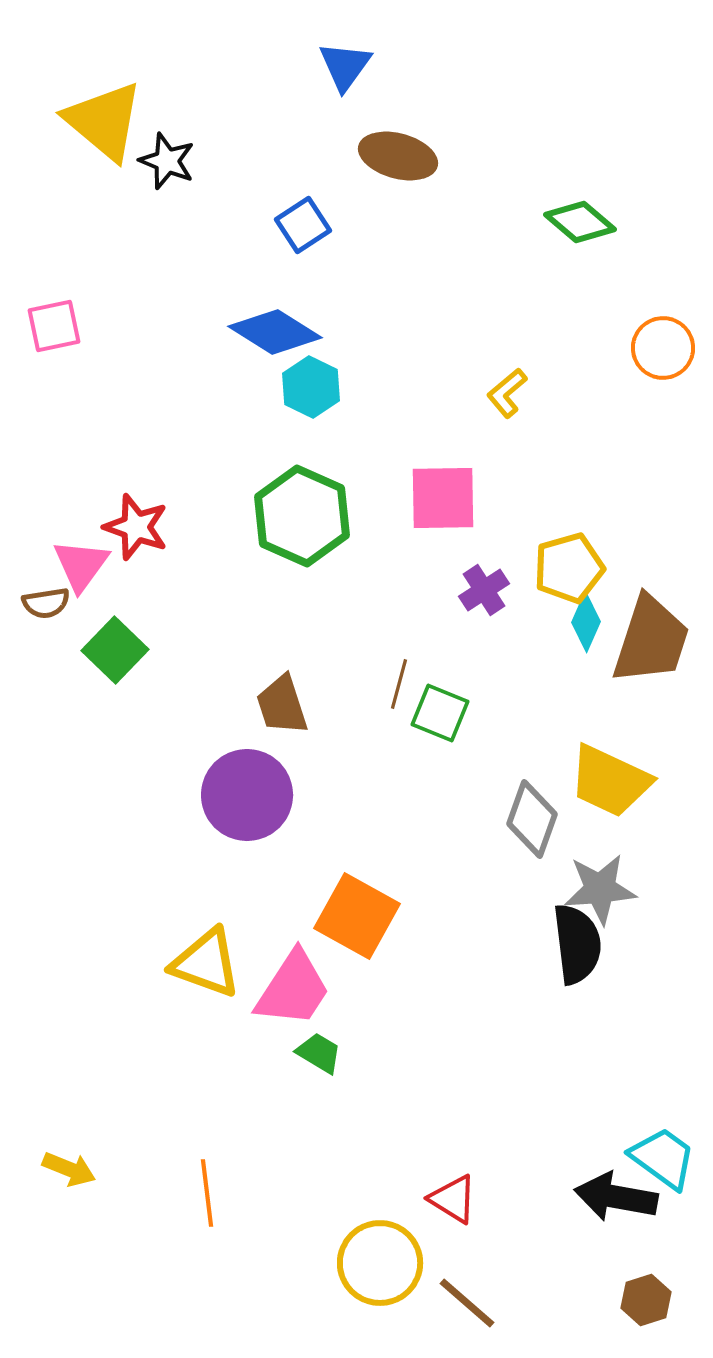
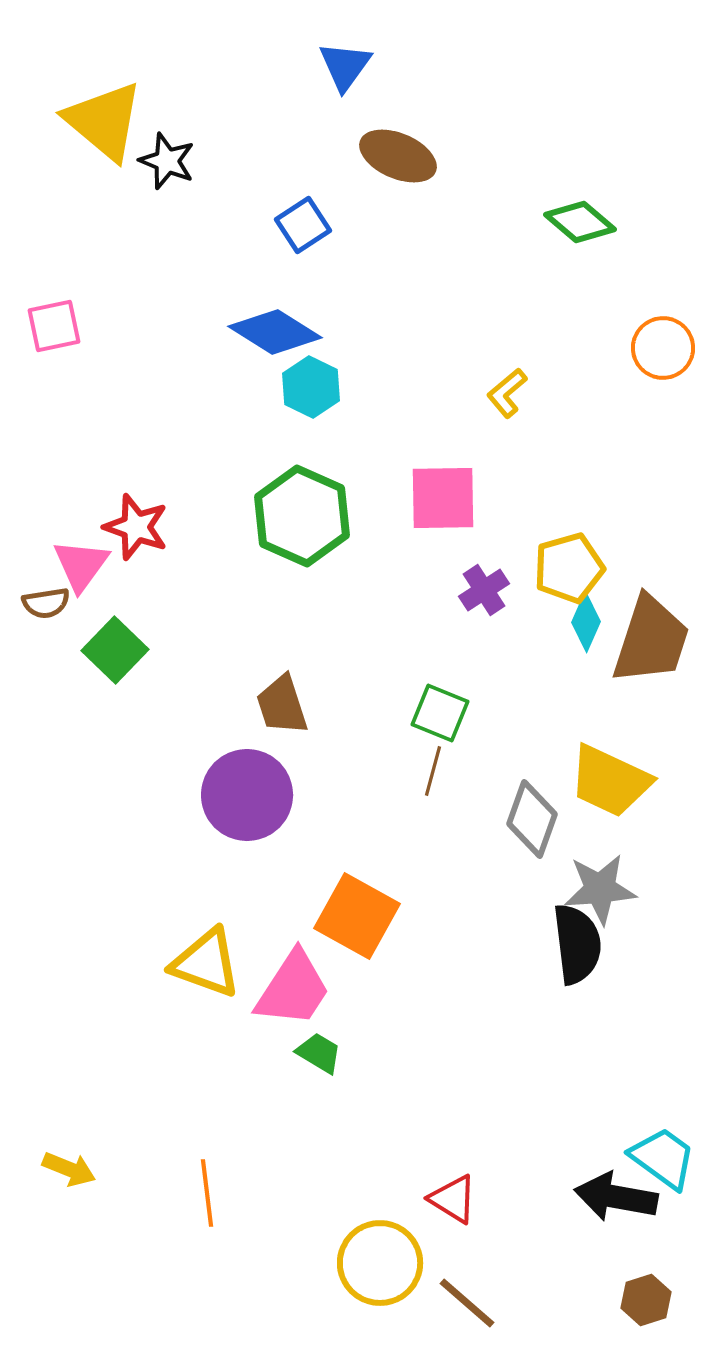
brown ellipse at (398, 156): rotated 8 degrees clockwise
brown line at (399, 684): moved 34 px right, 87 px down
